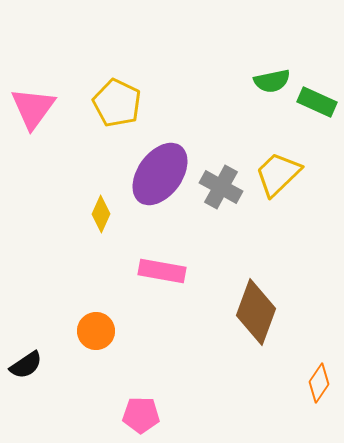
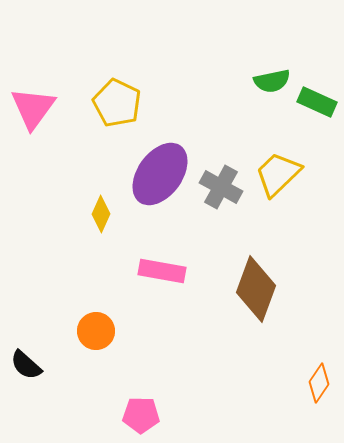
brown diamond: moved 23 px up
black semicircle: rotated 76 degrees clockwise
